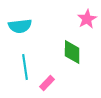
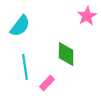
pink star: moved 3 px up
cyan semicircle: rotated 45 degrees counterclockwise
green diamond: moved 6 px left, 2 px down
